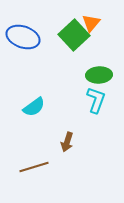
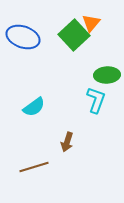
green ellipse: moved 8 px right
